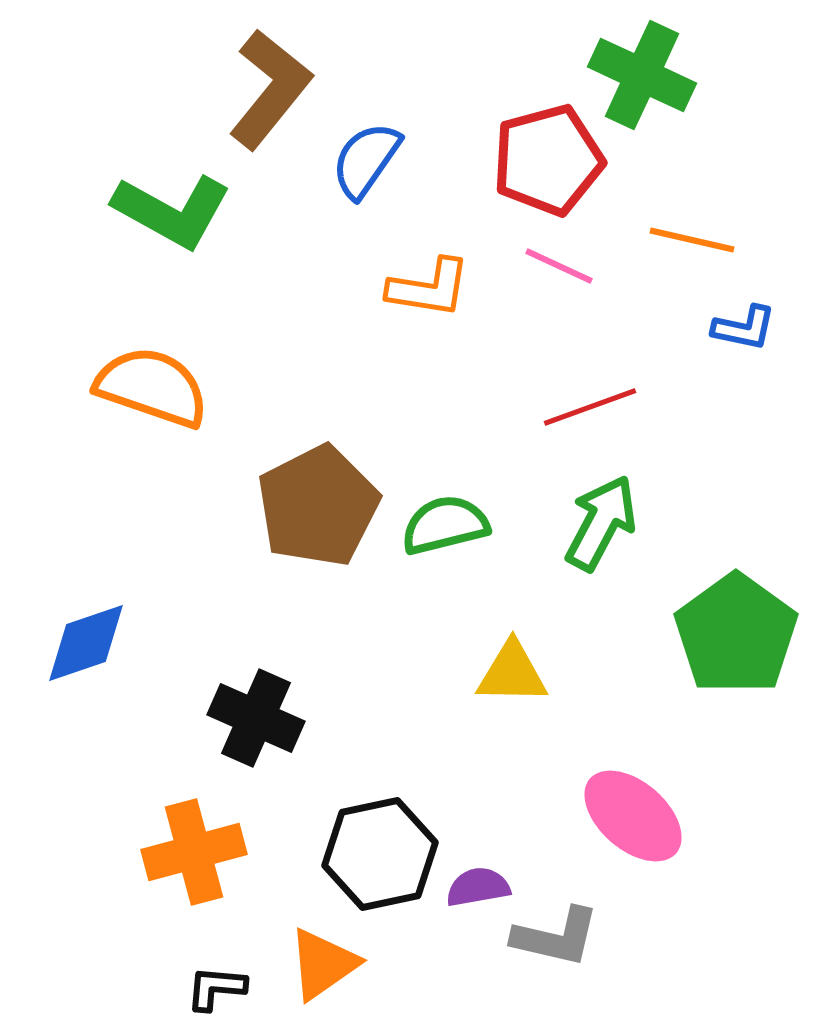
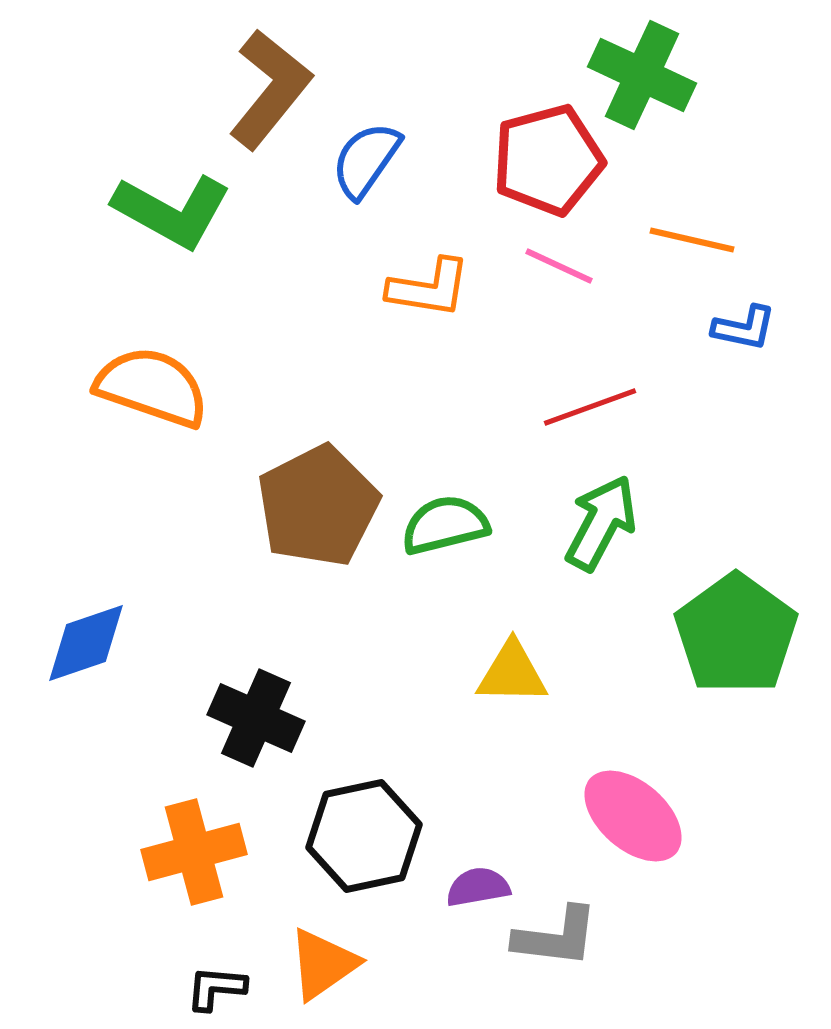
black hexagon: moved 16 px left, 18 px up
gray L-shape: rotated 6 degrees counterclockwise
